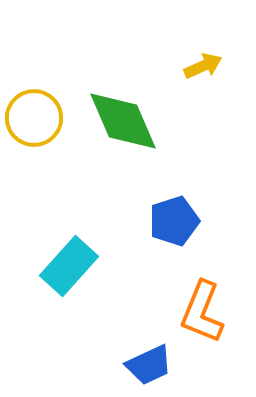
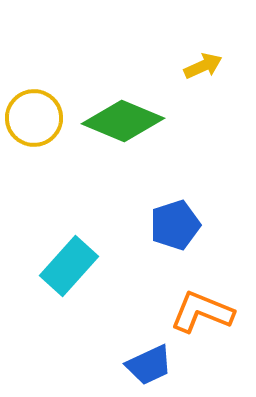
green diamond: rotated 44 degrees counterclockwise
blue pentagon: moved 1 px right, 4 px down
orange L-shape: rotated 90 degrees clockwise
